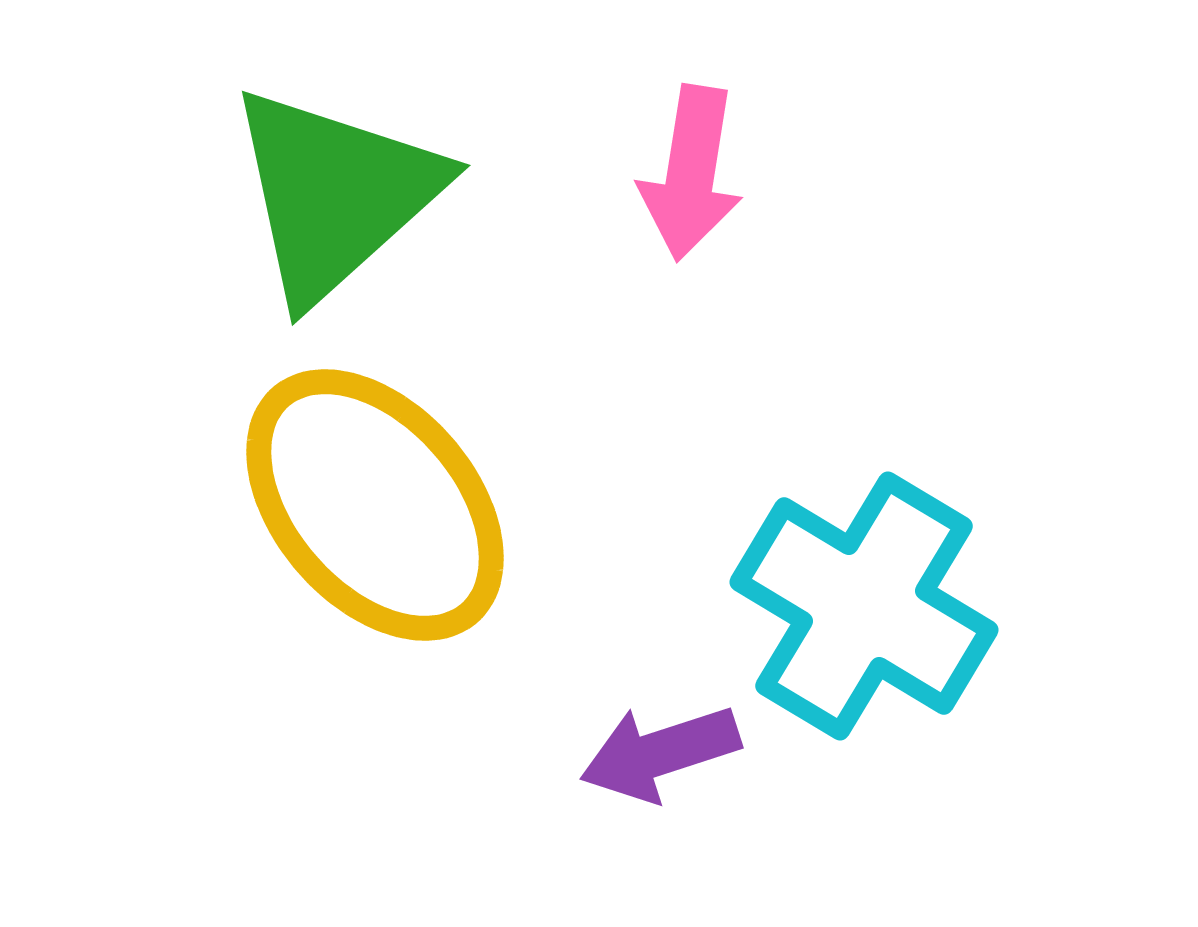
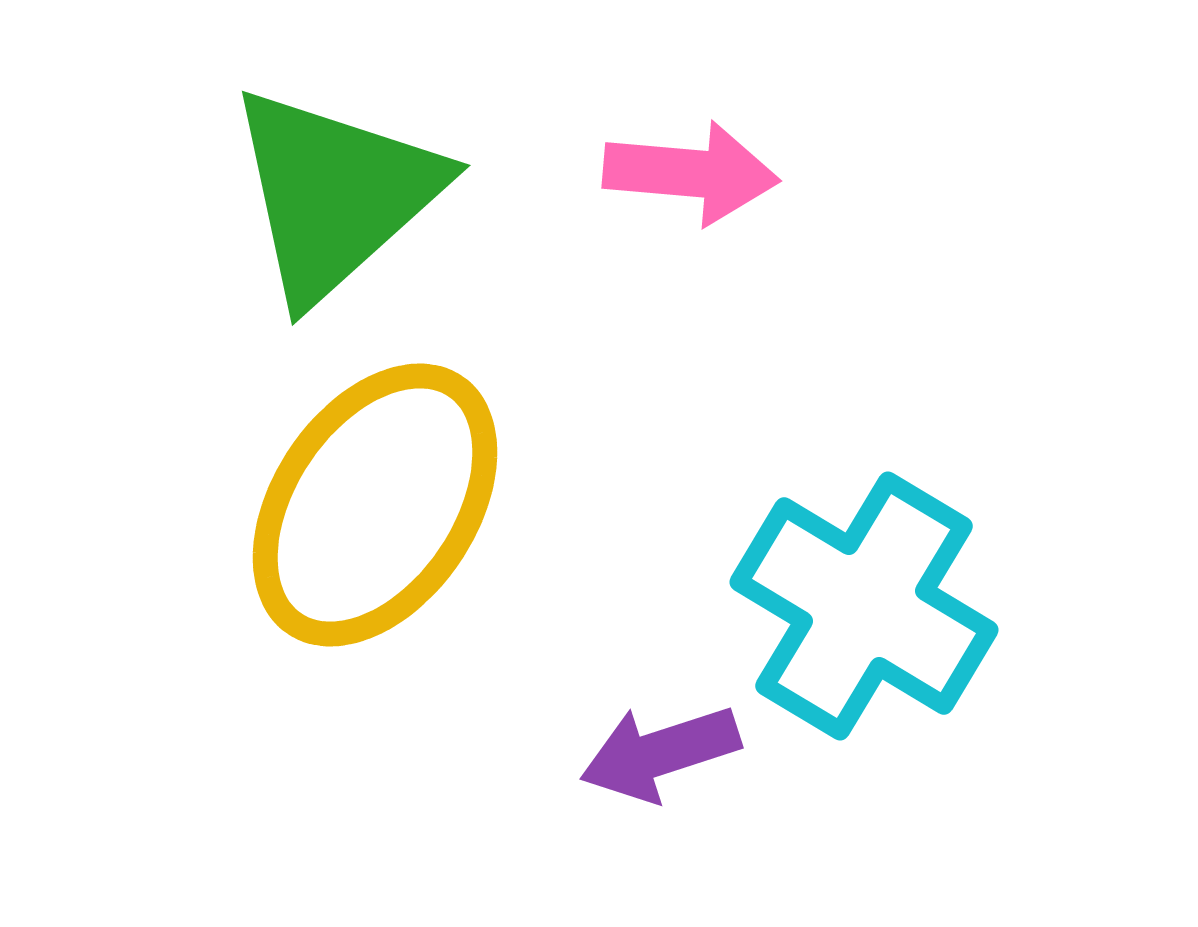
pink arrow: rotated 94 degrees counterclockwise
yellow ellipse: rotated 75 degrees clockwise
